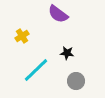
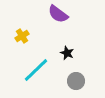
black star: rotated 16 degrees clockwise
